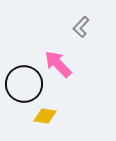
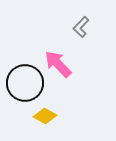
black circle: moved 1 px right, 1 px up
yellow diamond: rotated 20 degrees clockwise
